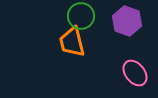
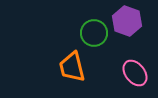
green circle: moved 13 px right, 17 px down
orange trapezoid: moved 25 px down
